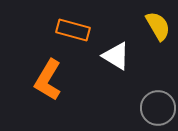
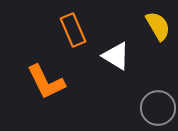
orange rectangle: rotated 52 degrees clockwise
orange L-shape: moved 2 px left, 2 px down; rotated 57 degrees counterclockwise
